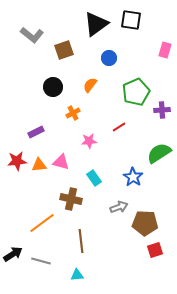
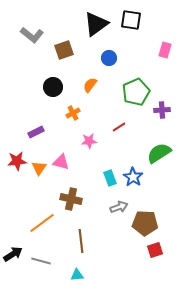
orange triangle: moved 3 px down; rotated 49 degrees counterclockwise
cyan rectangle: moved 16 px right; rotated 14 degrees clockwise
